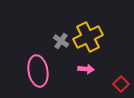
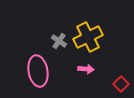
gray cross: moved 2 px left
